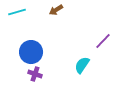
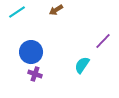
cyan line: rotated 18 degrees counterclockwise
